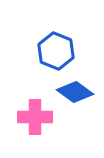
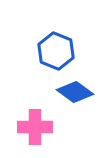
pink cross: moved 10 px down
